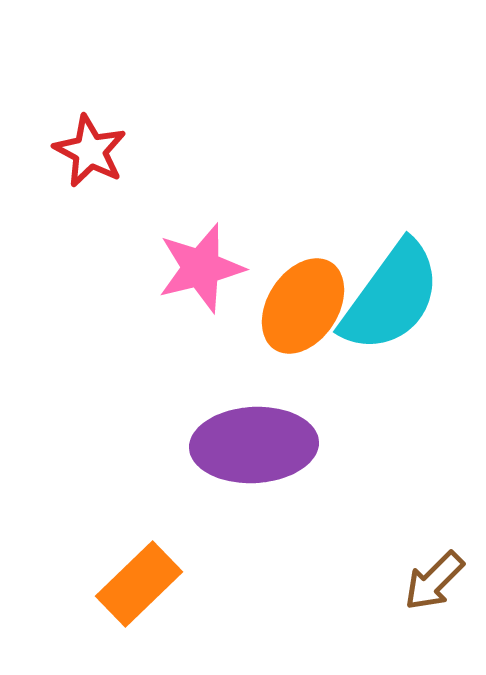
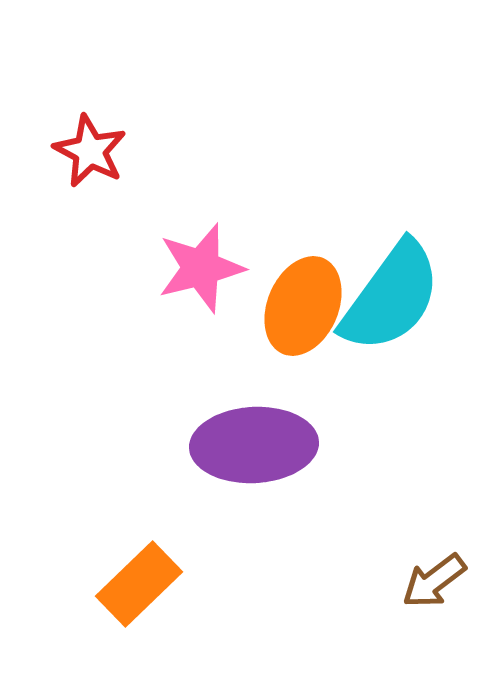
orange ellipse: rotated 10 degrees counterclockwise
brown arrow: rotated 8 degrees clockwise
